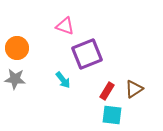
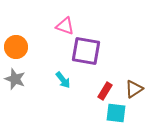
orange circle: moved 1 px left, 1 px up
purple square: moved 1 px left, 3 px up; rotated 32 degrees clockwise
gray star: rotated 15 degrees clockwise
red rectangle: moved 2 px left
cyan square: moved 4 px right, 2 px up
